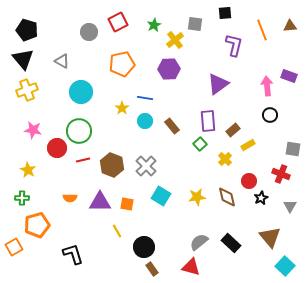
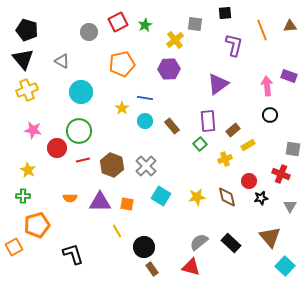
green star at (154, 25): moved 9 px left
yellow cross at (225, 159): rotated 24 degrees clockwise
green cross at (22, 198): moved 1 px right, 2 px up
black star at (261, 198): rotated 16 degrees clockwise
